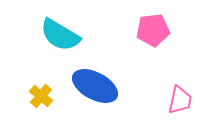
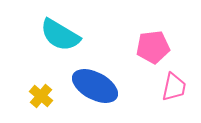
pink pentagon: moved 17 px down
pink trapezoid: moved 6 px left, 13 px up
